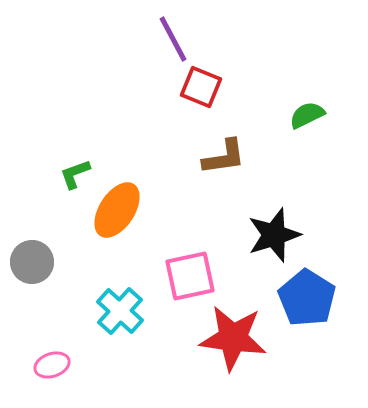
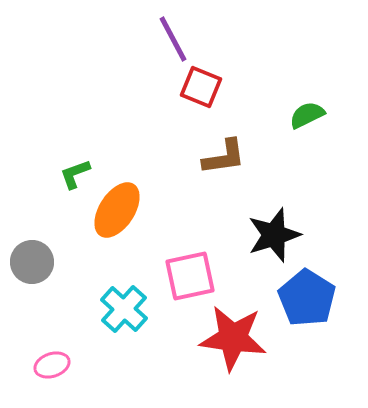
cyan cross: moved 4 px right, 2 px up
